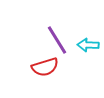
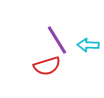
red semicircle: moved 2 px right, 1 px up
